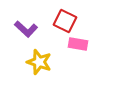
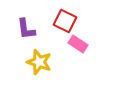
purple L-shape: rotated 40 degrees clockwise
pink rectangle: rotated 24 degrees clockwise
